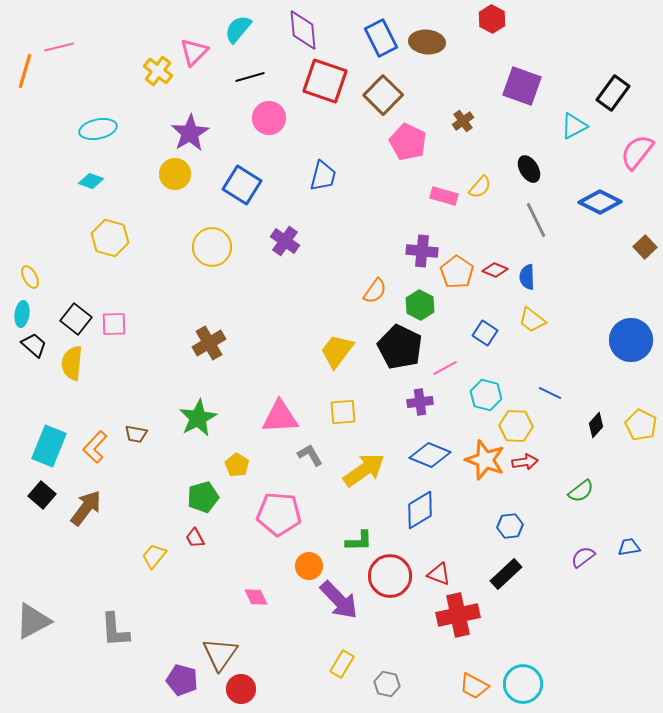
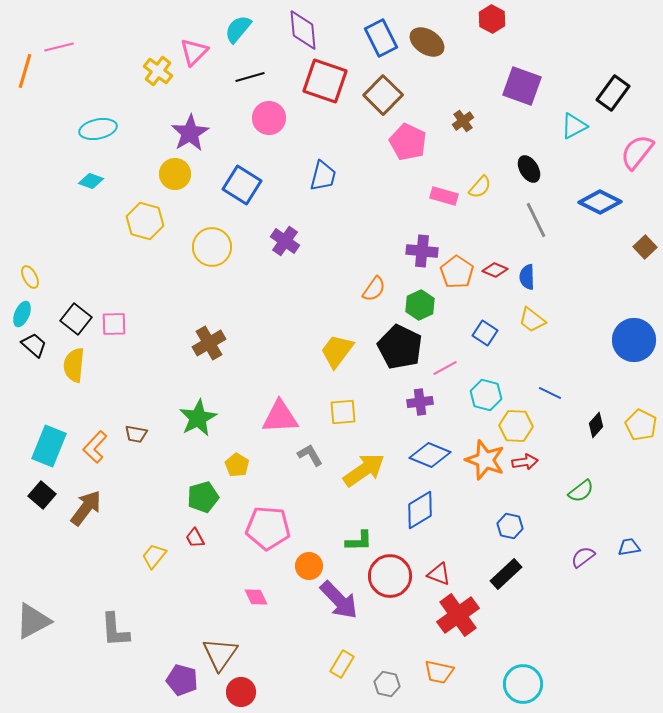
brown ellipse at (427, 42): rotated 28 degrees clockwise
yellow hexagon at (110, 238): moved 35 px right, 17 px up
orange semicircle at (375, 291): moved 1 px left, 2 px up
green hexagon at (420, 305): rotated 8 degrees clockwise
cyan ellipse at (22, 314): rotated 15 degrees clockwise
blue circle at (631, 340): moved 3 px right
yellow semicircle at (72, 363): moved 2 px right, 2 px down
pink pentagon at (279, 514): moved 11 px left, 14 px down
blue hexagon at (510, 526): rotated 20 degrees clockwise
red cross at (458, 615): rotated 24 degrees counterclockwise
orange trapezoid at (474, 686): moved 35 px left, 14 px up; rotated 16 degrees counterclockwise
red circle at (241, 689): moved 3 px down
